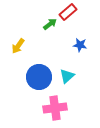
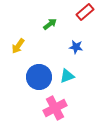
red rectangle: moved 17 px right
blue star: moved 4 px left, 2 px down
cyan triangle: rotated 21 degrees clockwise
pink cross: rotated 20 degrees counterclockwise
